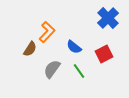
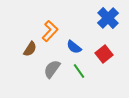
orange L-shape: moved 3 px right, 1 px up
red square: rotated 12 degrees counterclockwise
